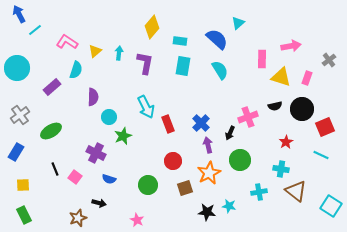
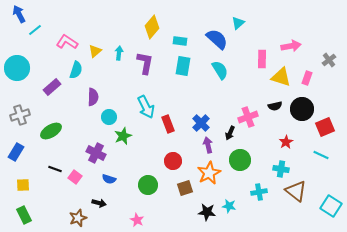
gray cross at (20, 115): rotated 18 degrees clockwise
black line at (55, 169): rotated 48 degrees counterclockwise
